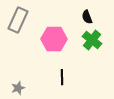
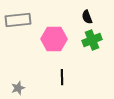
gray rectangle: rotated 60 degrees clockwise
green cross: rotated 30 degrees clockwise
